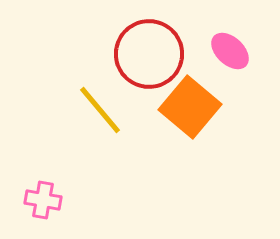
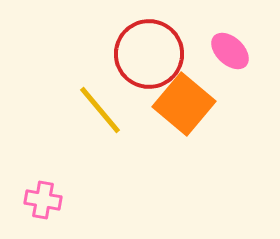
orange square: moved 6 px left, 3 px up
